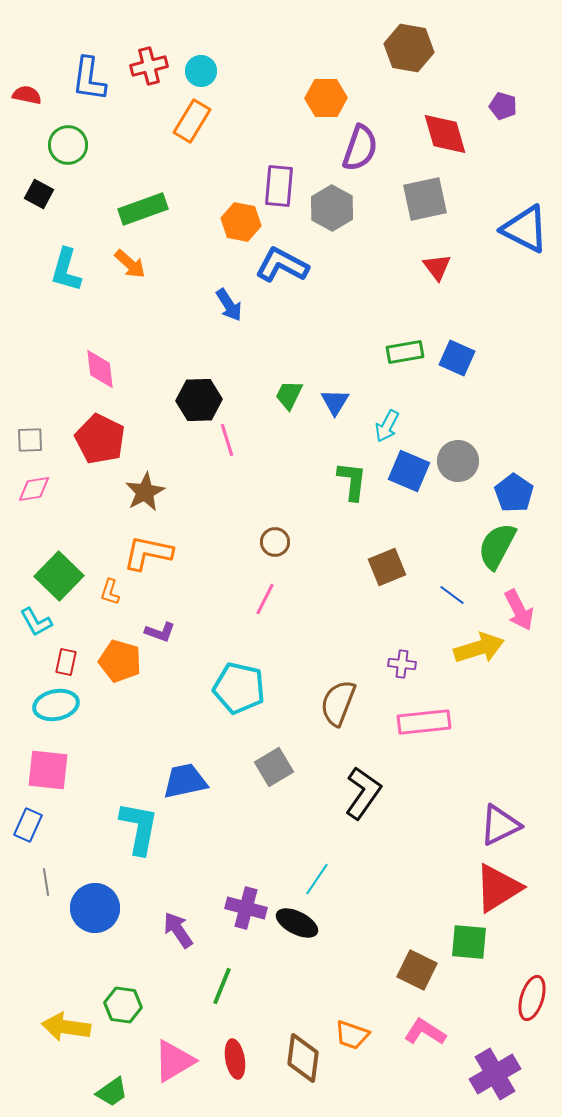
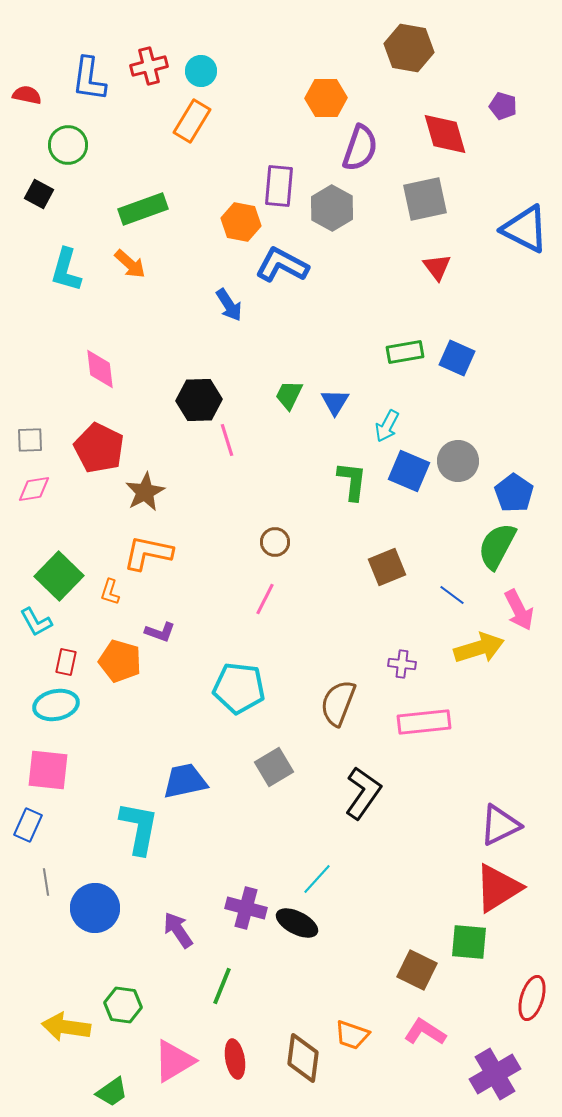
red pentagon at (100, 439): moved 1 px left, 9 px down
cyan pentagon at (239, 688): rotated 6 degrees counterclockwise
cyan line at (317, 879): rotated 8 degrees clockwise
